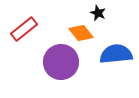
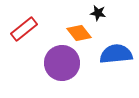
black star: rotated 14 degrees counterclockwise
orange diamond: moved 2 px left
purple circle: moved 1 px right, 1 px down
